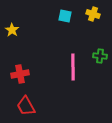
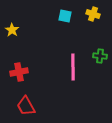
red cross: moved 1 px left, 2 px up
